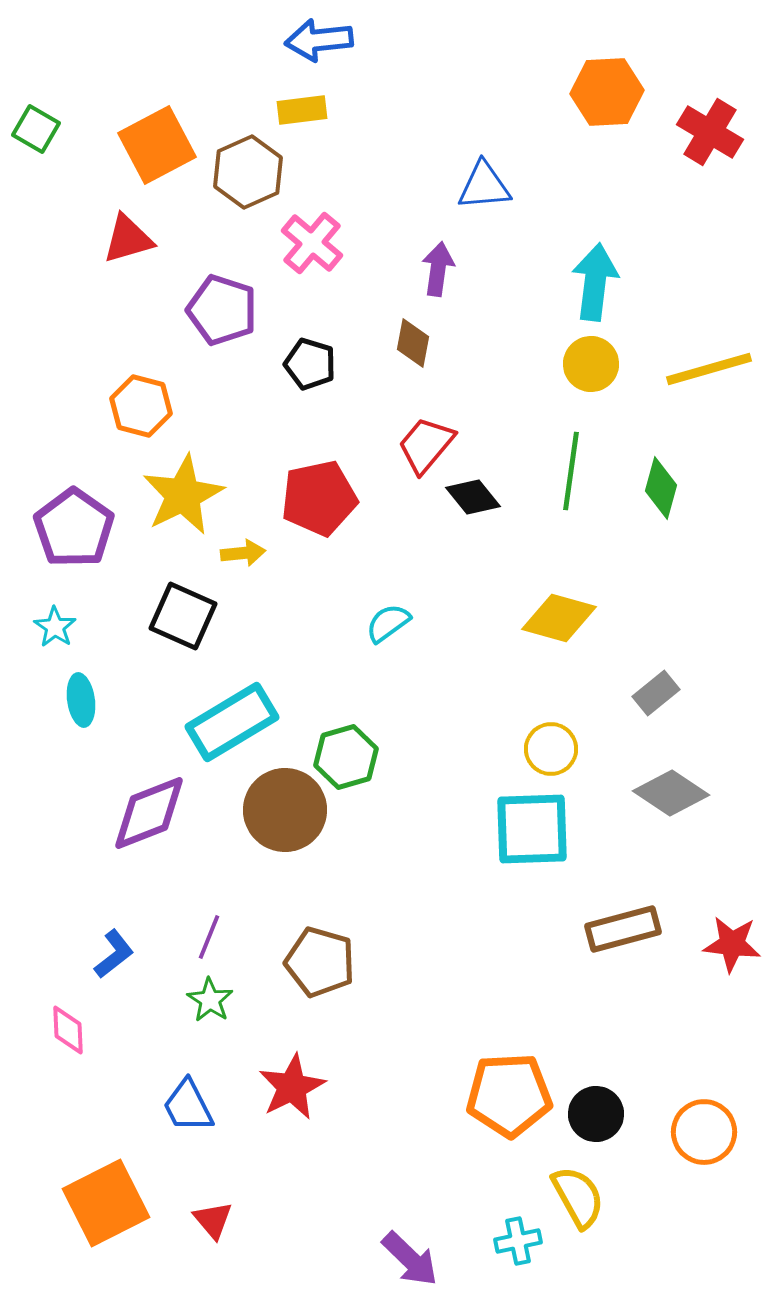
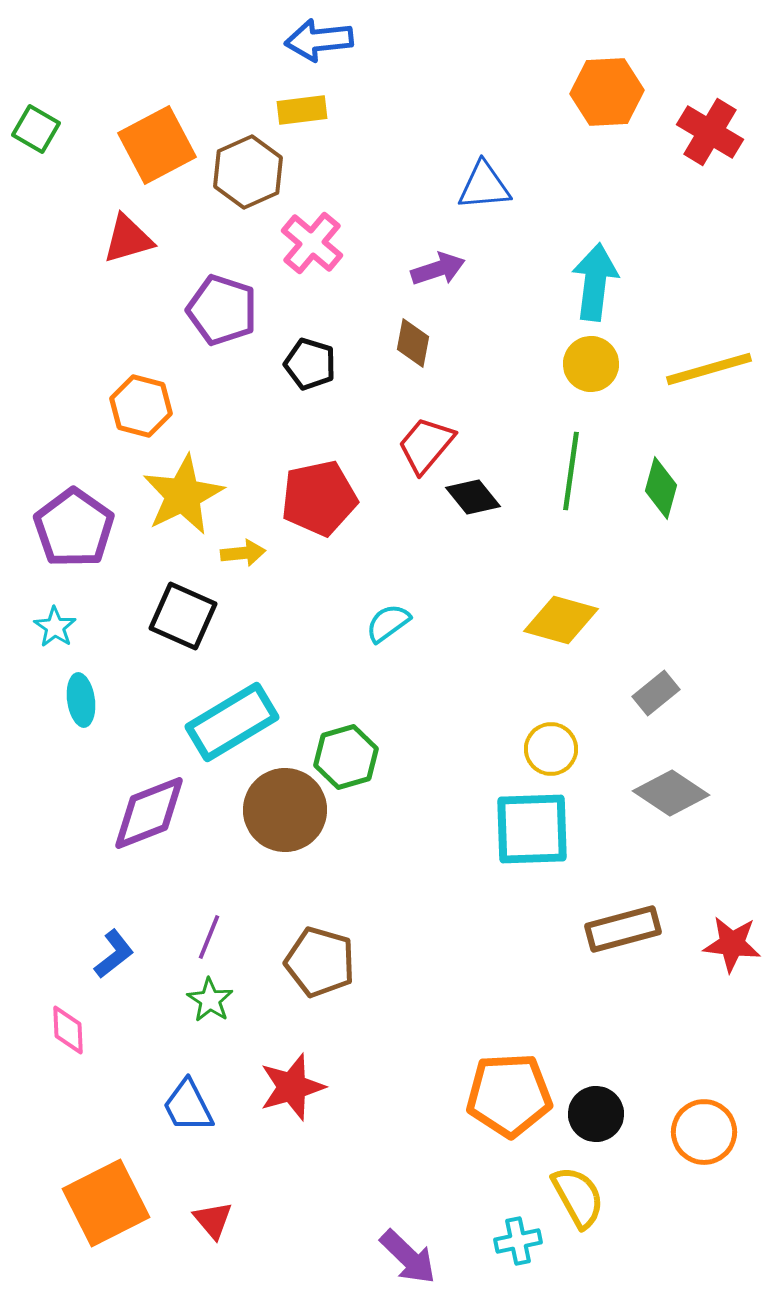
purple arrow at (438, 269): rotated 64 degrees clockwise
yellow diamond at (559, 618): moved 2 px right, 2 px down
red star at (292, 1087): rotated 10 degrees clockwise
purple arrow at (410, 1259): moved 2 px left, 2 px up
